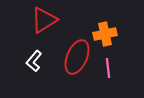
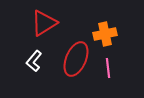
red triangle: moved 3 px down
red ellipse: moved 1 px left, 2 px down
